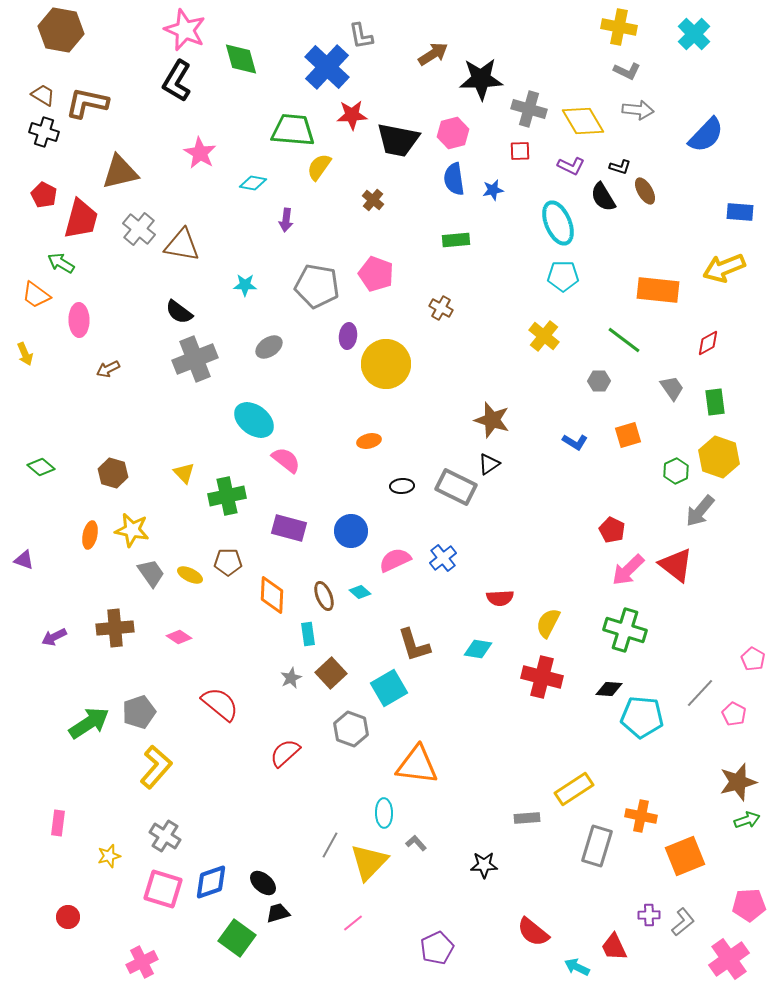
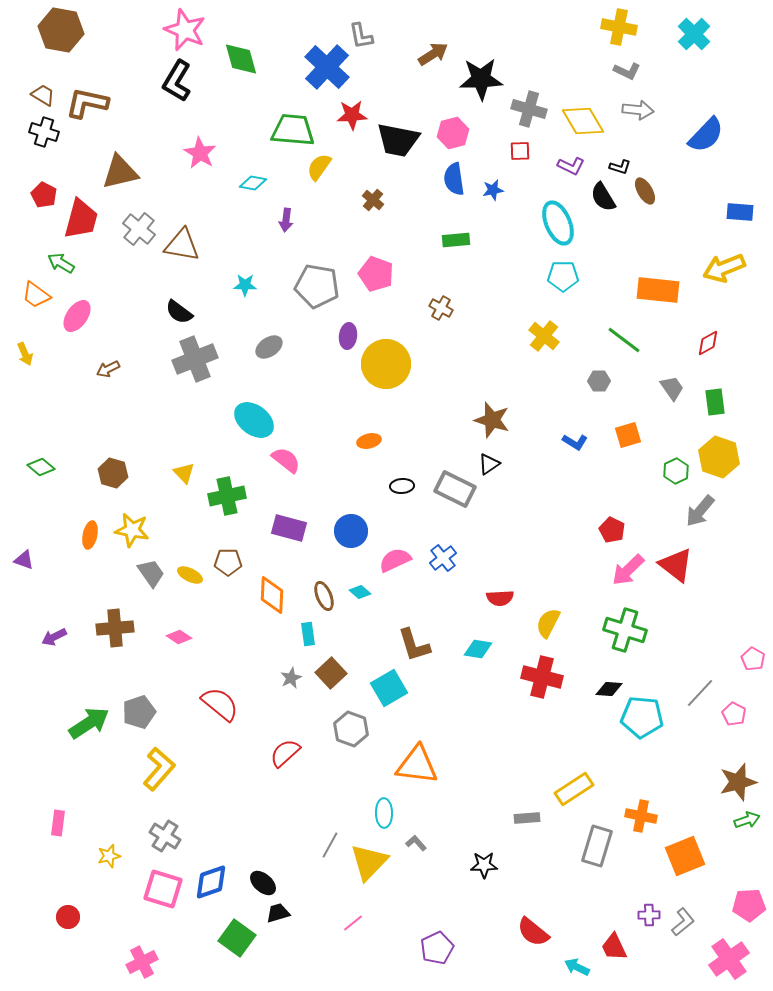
pink ellipse at (79, 320): moved 2 px left, 4 px up; rotated 36 degrees clockwise
gray rectangle at (456, 487): moved 1 px left, 2 px down
yellow L-shape at (156, 767): moved 3 px right, 2 px down
